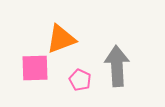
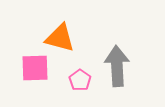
orange triangle: moved 1 px left, 1 px up; rotated 36 degrees clockwise
pink pentagon: rotated 10 degrees clockwise
